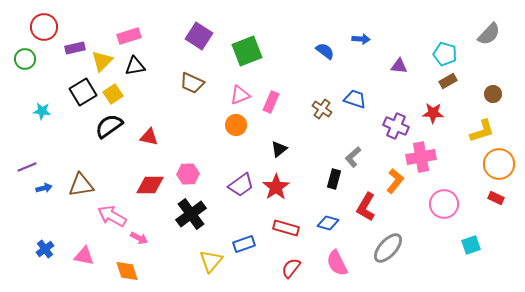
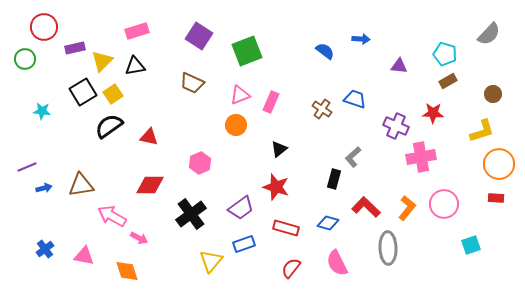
pink rectangle at (129, 36): moved 8 px right, 5 px up
pink hexagon at (188, 174): moved 12 px right, 11 px up; rotated 20 degrees counterclockwise
orange L-shape at (395, 181): moved 12 px right, 27 px down
purple trapezoid at (241, 185): moved 23 px down
red star at (276, 187): rotated 20 degrees counterclockwise
red rectangle at (496, 198): rotated 21 degrees counterclockwise
red L-shape at (366, 207): rotated 104 degrees clockwise
gray ellipse at (388, 248): rotated 44 degrees counterclockwise
